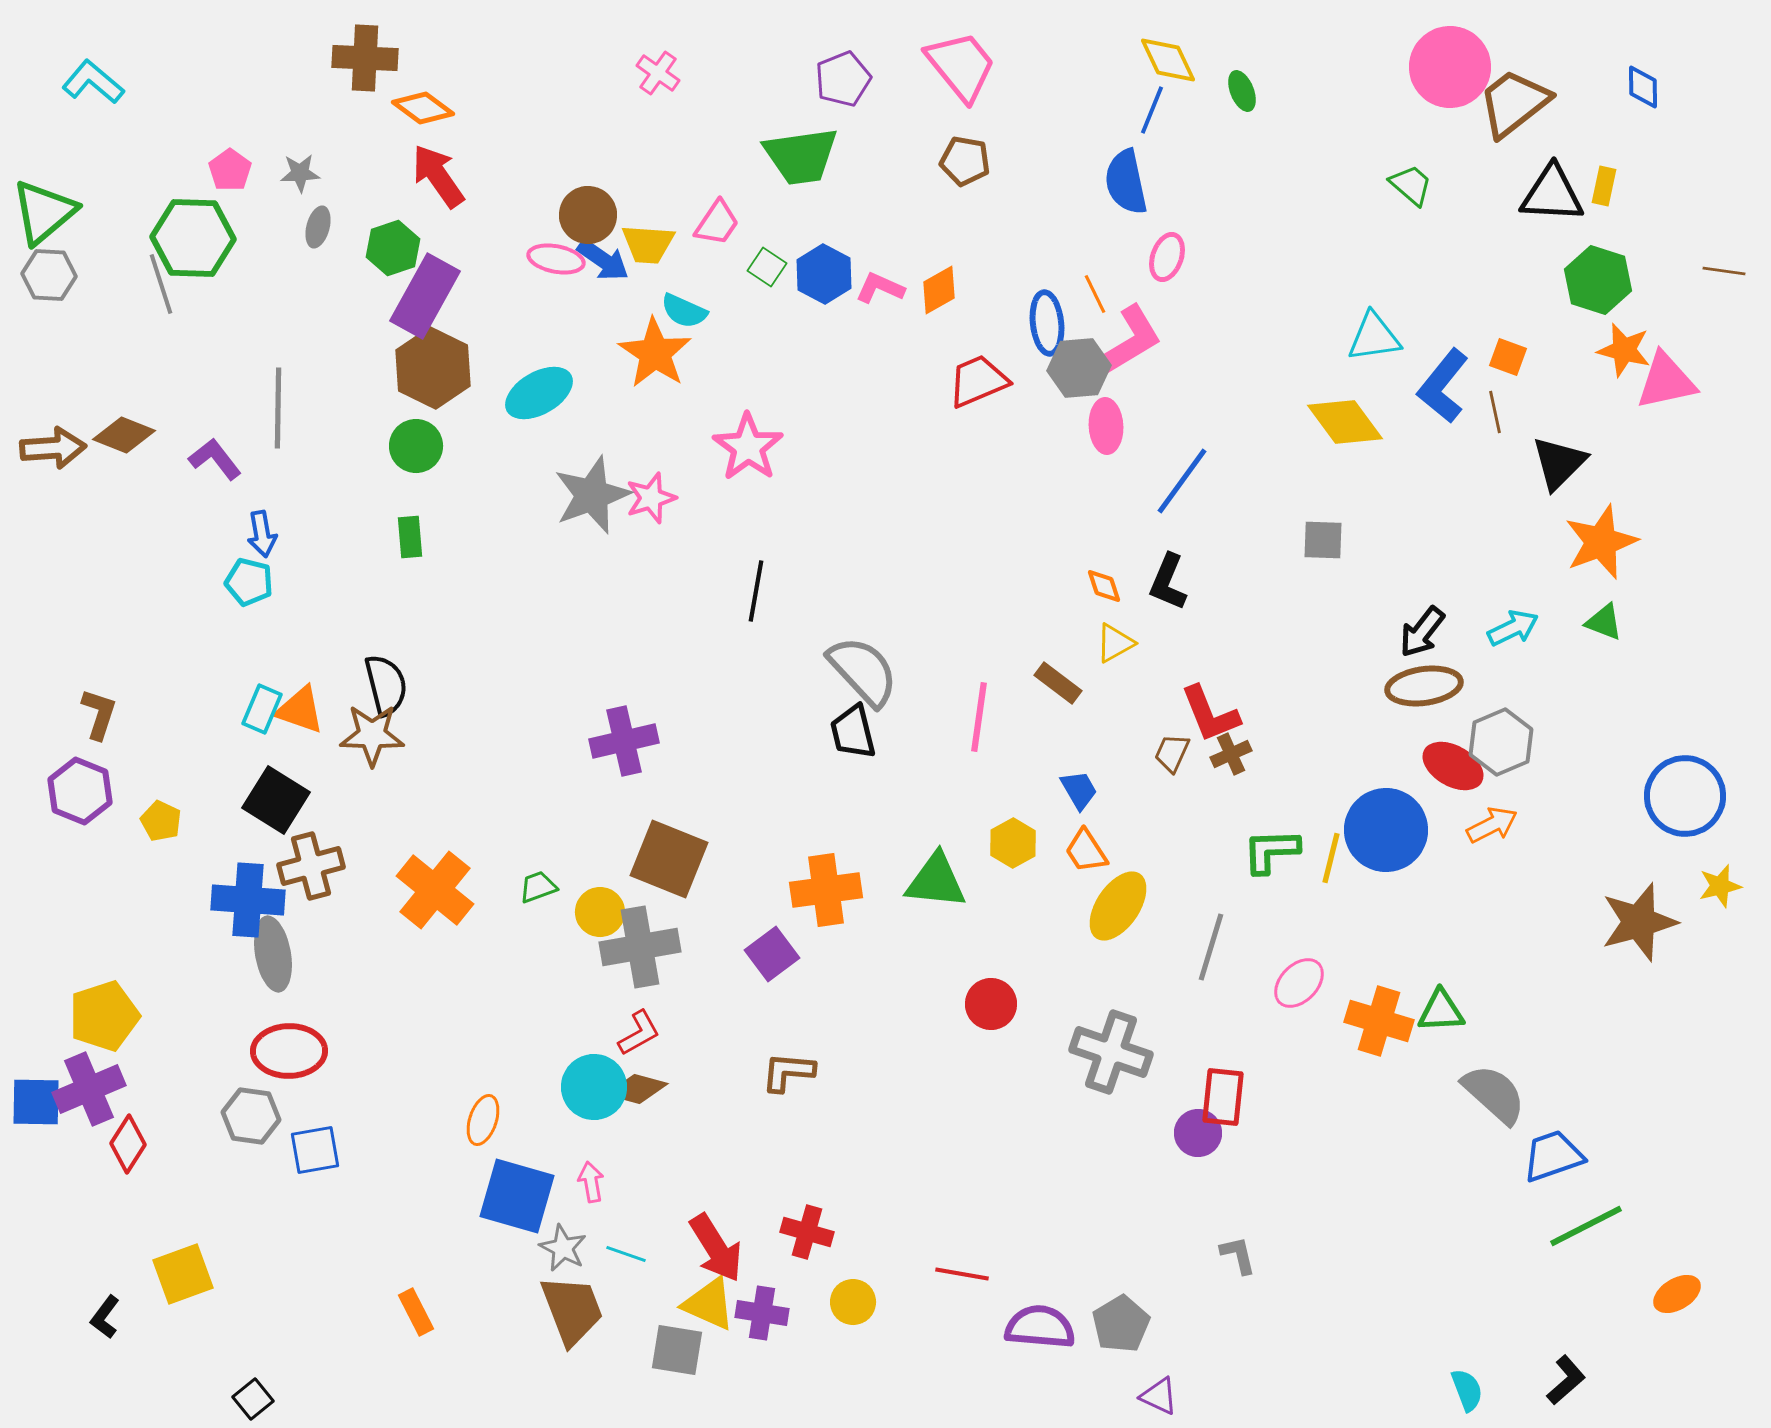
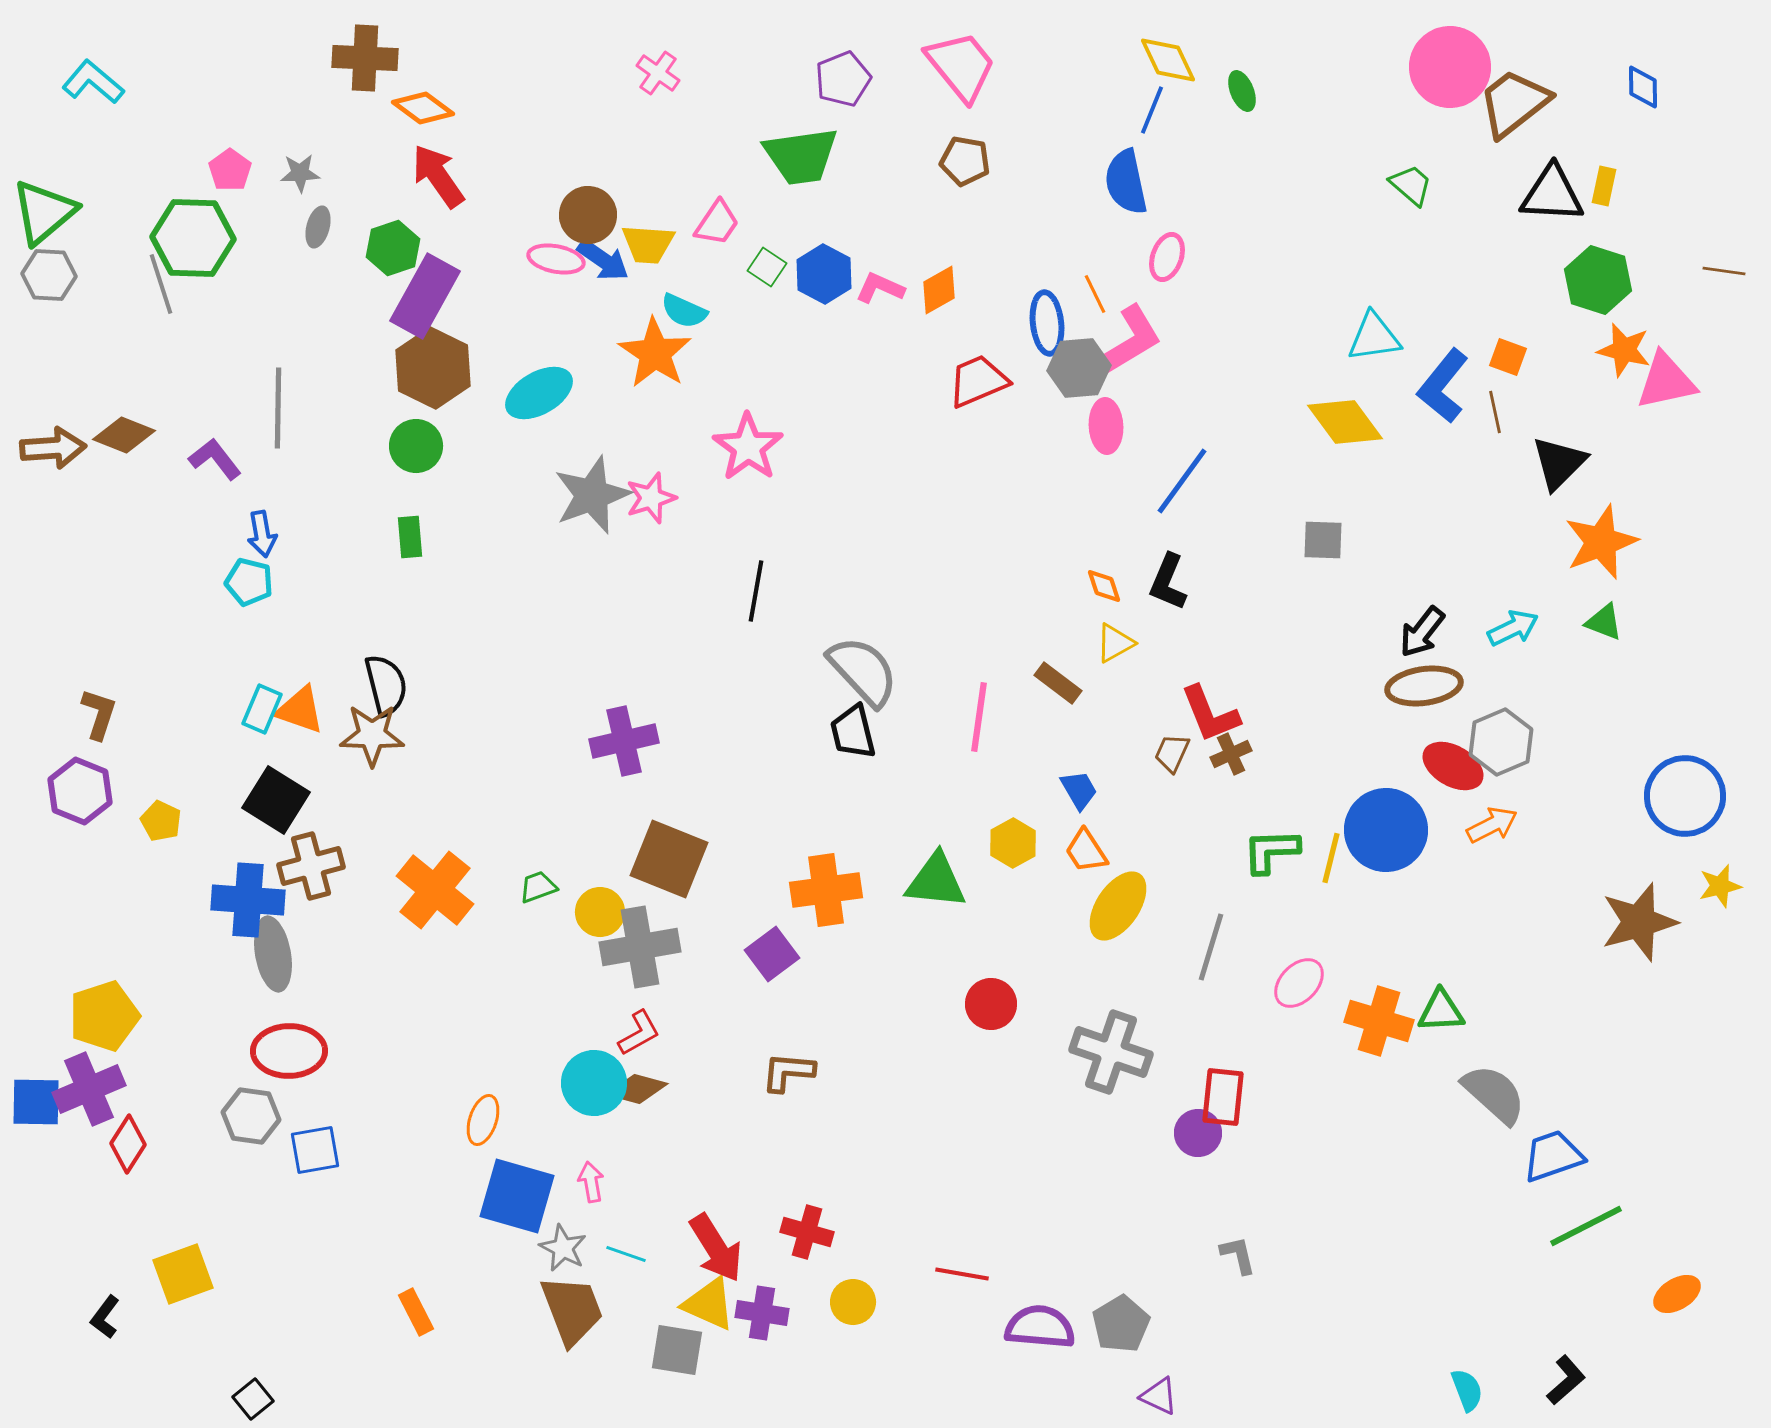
cyan circle at (594, 1087): moved 4 px up
